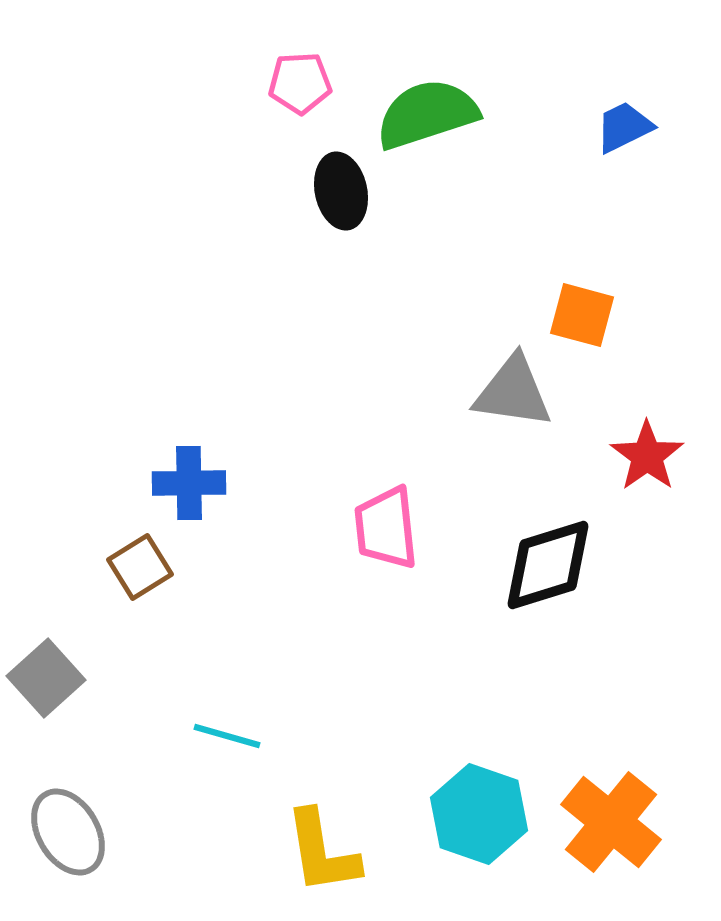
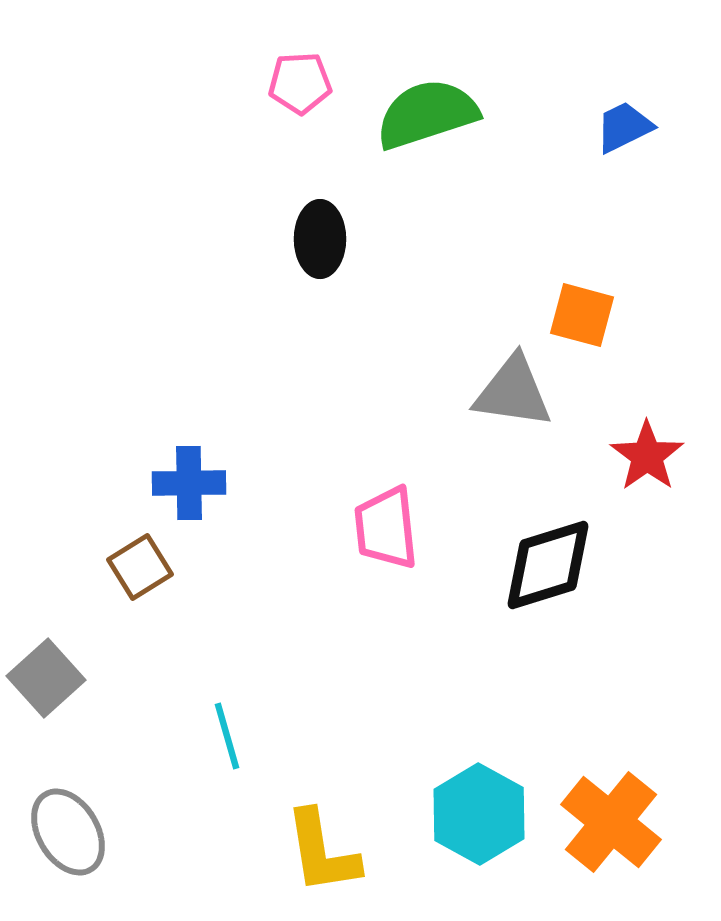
black ellipse: moved 21 px left, 48 px down; rotated 12 degrees clockwise
cyan line: rotated 58 degrees clockwise
cyan hexagon: rotated 10 degrees clockwise
